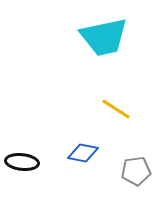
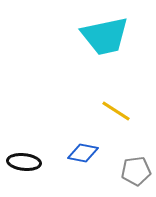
cyan trapezoid: moved 1 px right, 1 px up
yellow line: moved 2 px down
black ellipse: moved 2 px right
